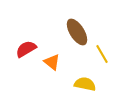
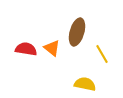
brown ellipse: rotated 48 degrees clockwise
red semicircle: rotated 40 degrees clockwise
orange triangle: moved 14 px up
